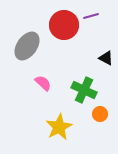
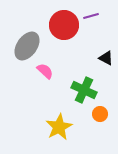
pink semicircle: moved 2 px right, 12 px up
